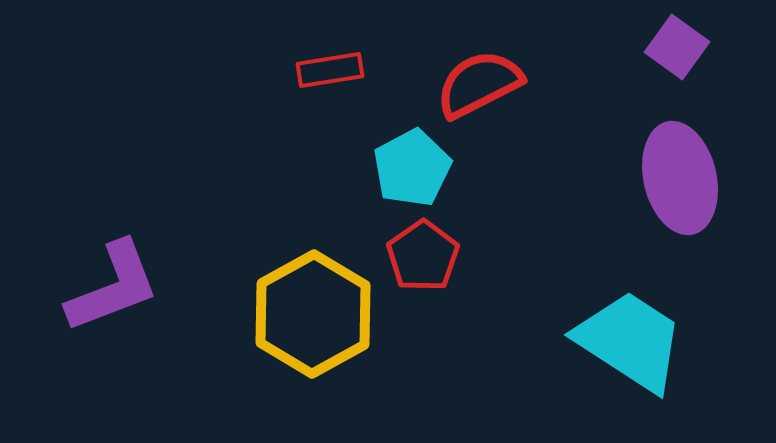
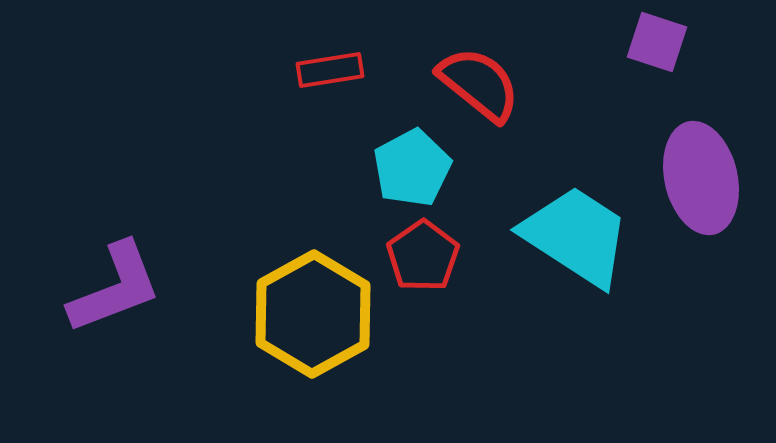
purple square: moved 20 px left, 5 px up; rotated 18 degrees counterclockwise
red semicircle: rotated 66 degrees clockwise
purple ellipse: moved 21 px right
purple L-shape: moved 2 px right, 1 px down
cyan trapezoid: moved 54 px left, 105 px up
